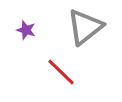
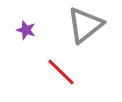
gray triangle: moved 2 px up
